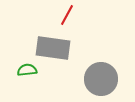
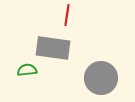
red line: rotated 20 degrees counterclockwise
gray circle: moved 1 px up
